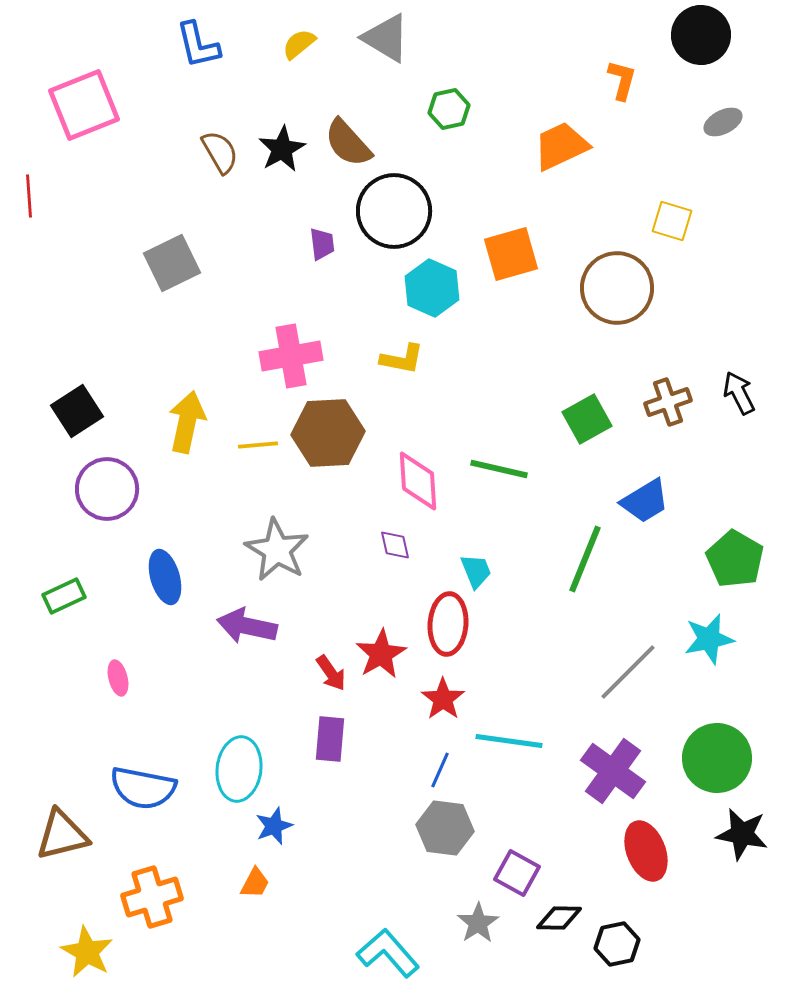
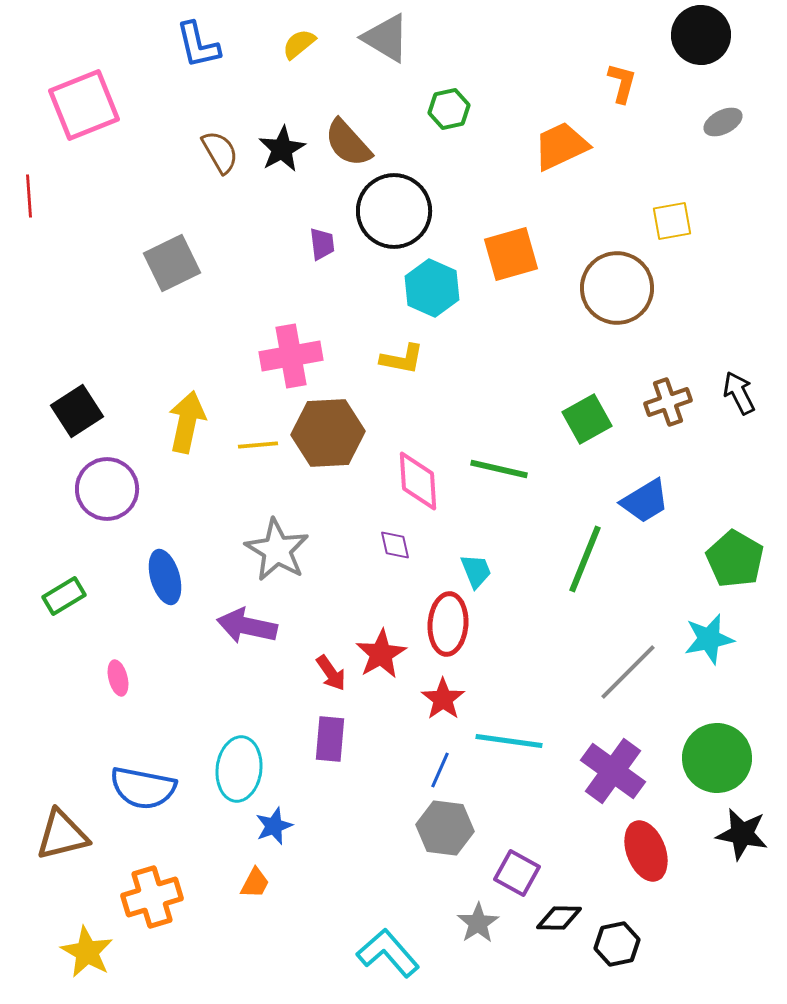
orange L-shape at (622, 80): moved 3 px down
yellow square at (672, 221): rotated 27 degrees counterclockwise
green rectangle at (64, 596): rotated 6 degrees counterclockwise
